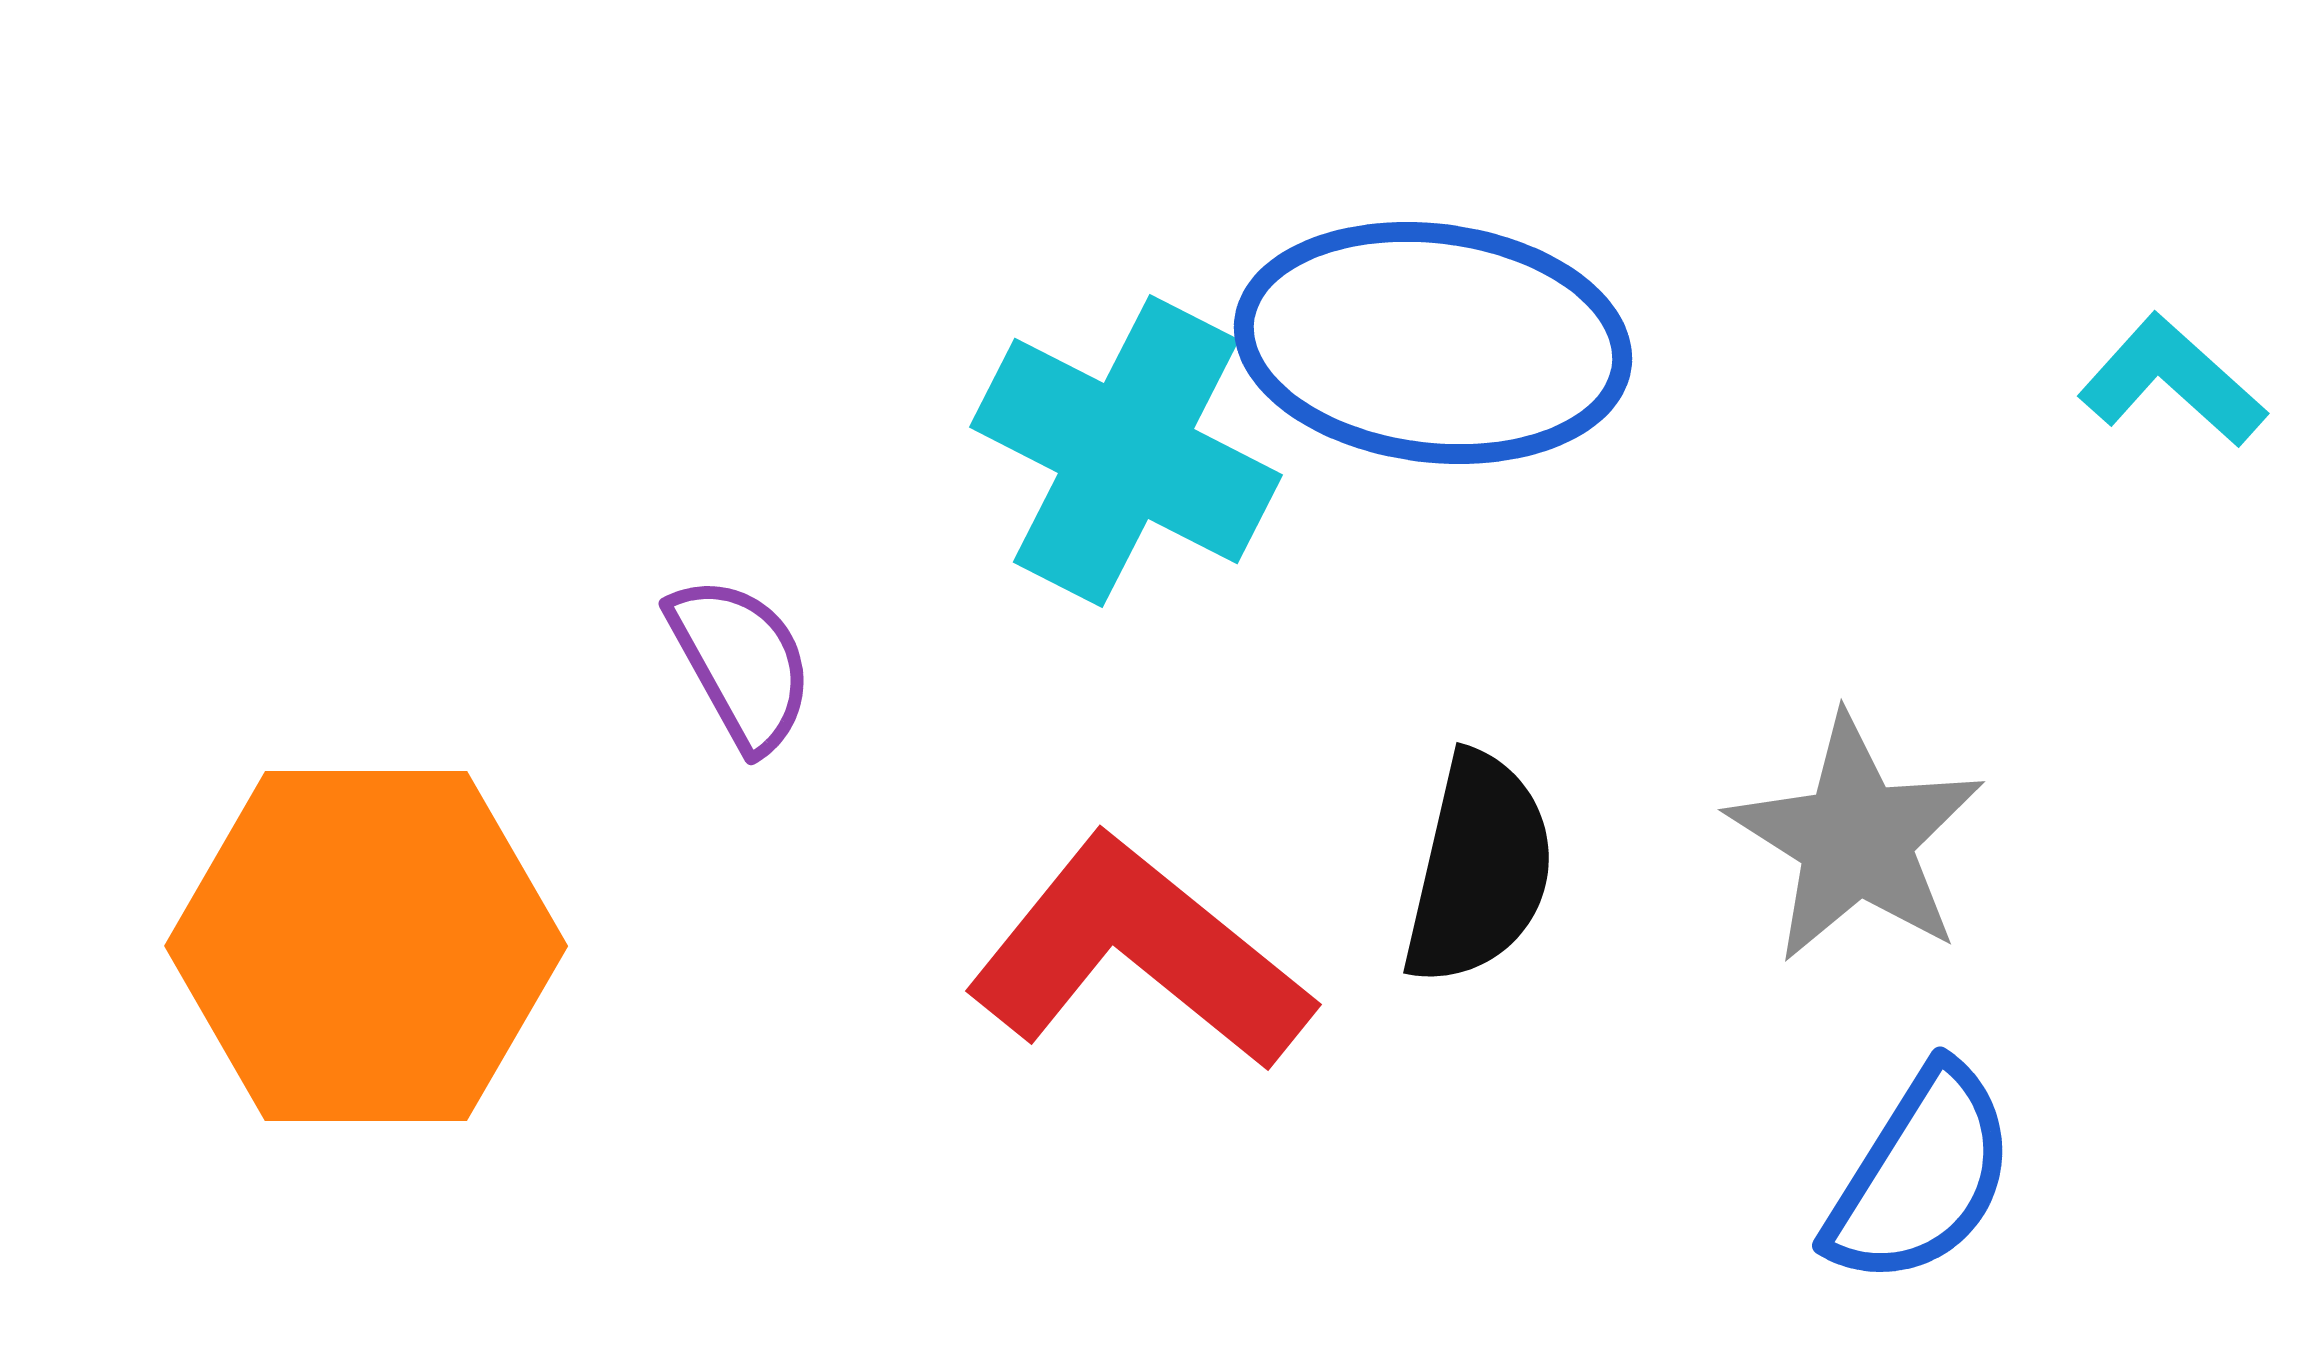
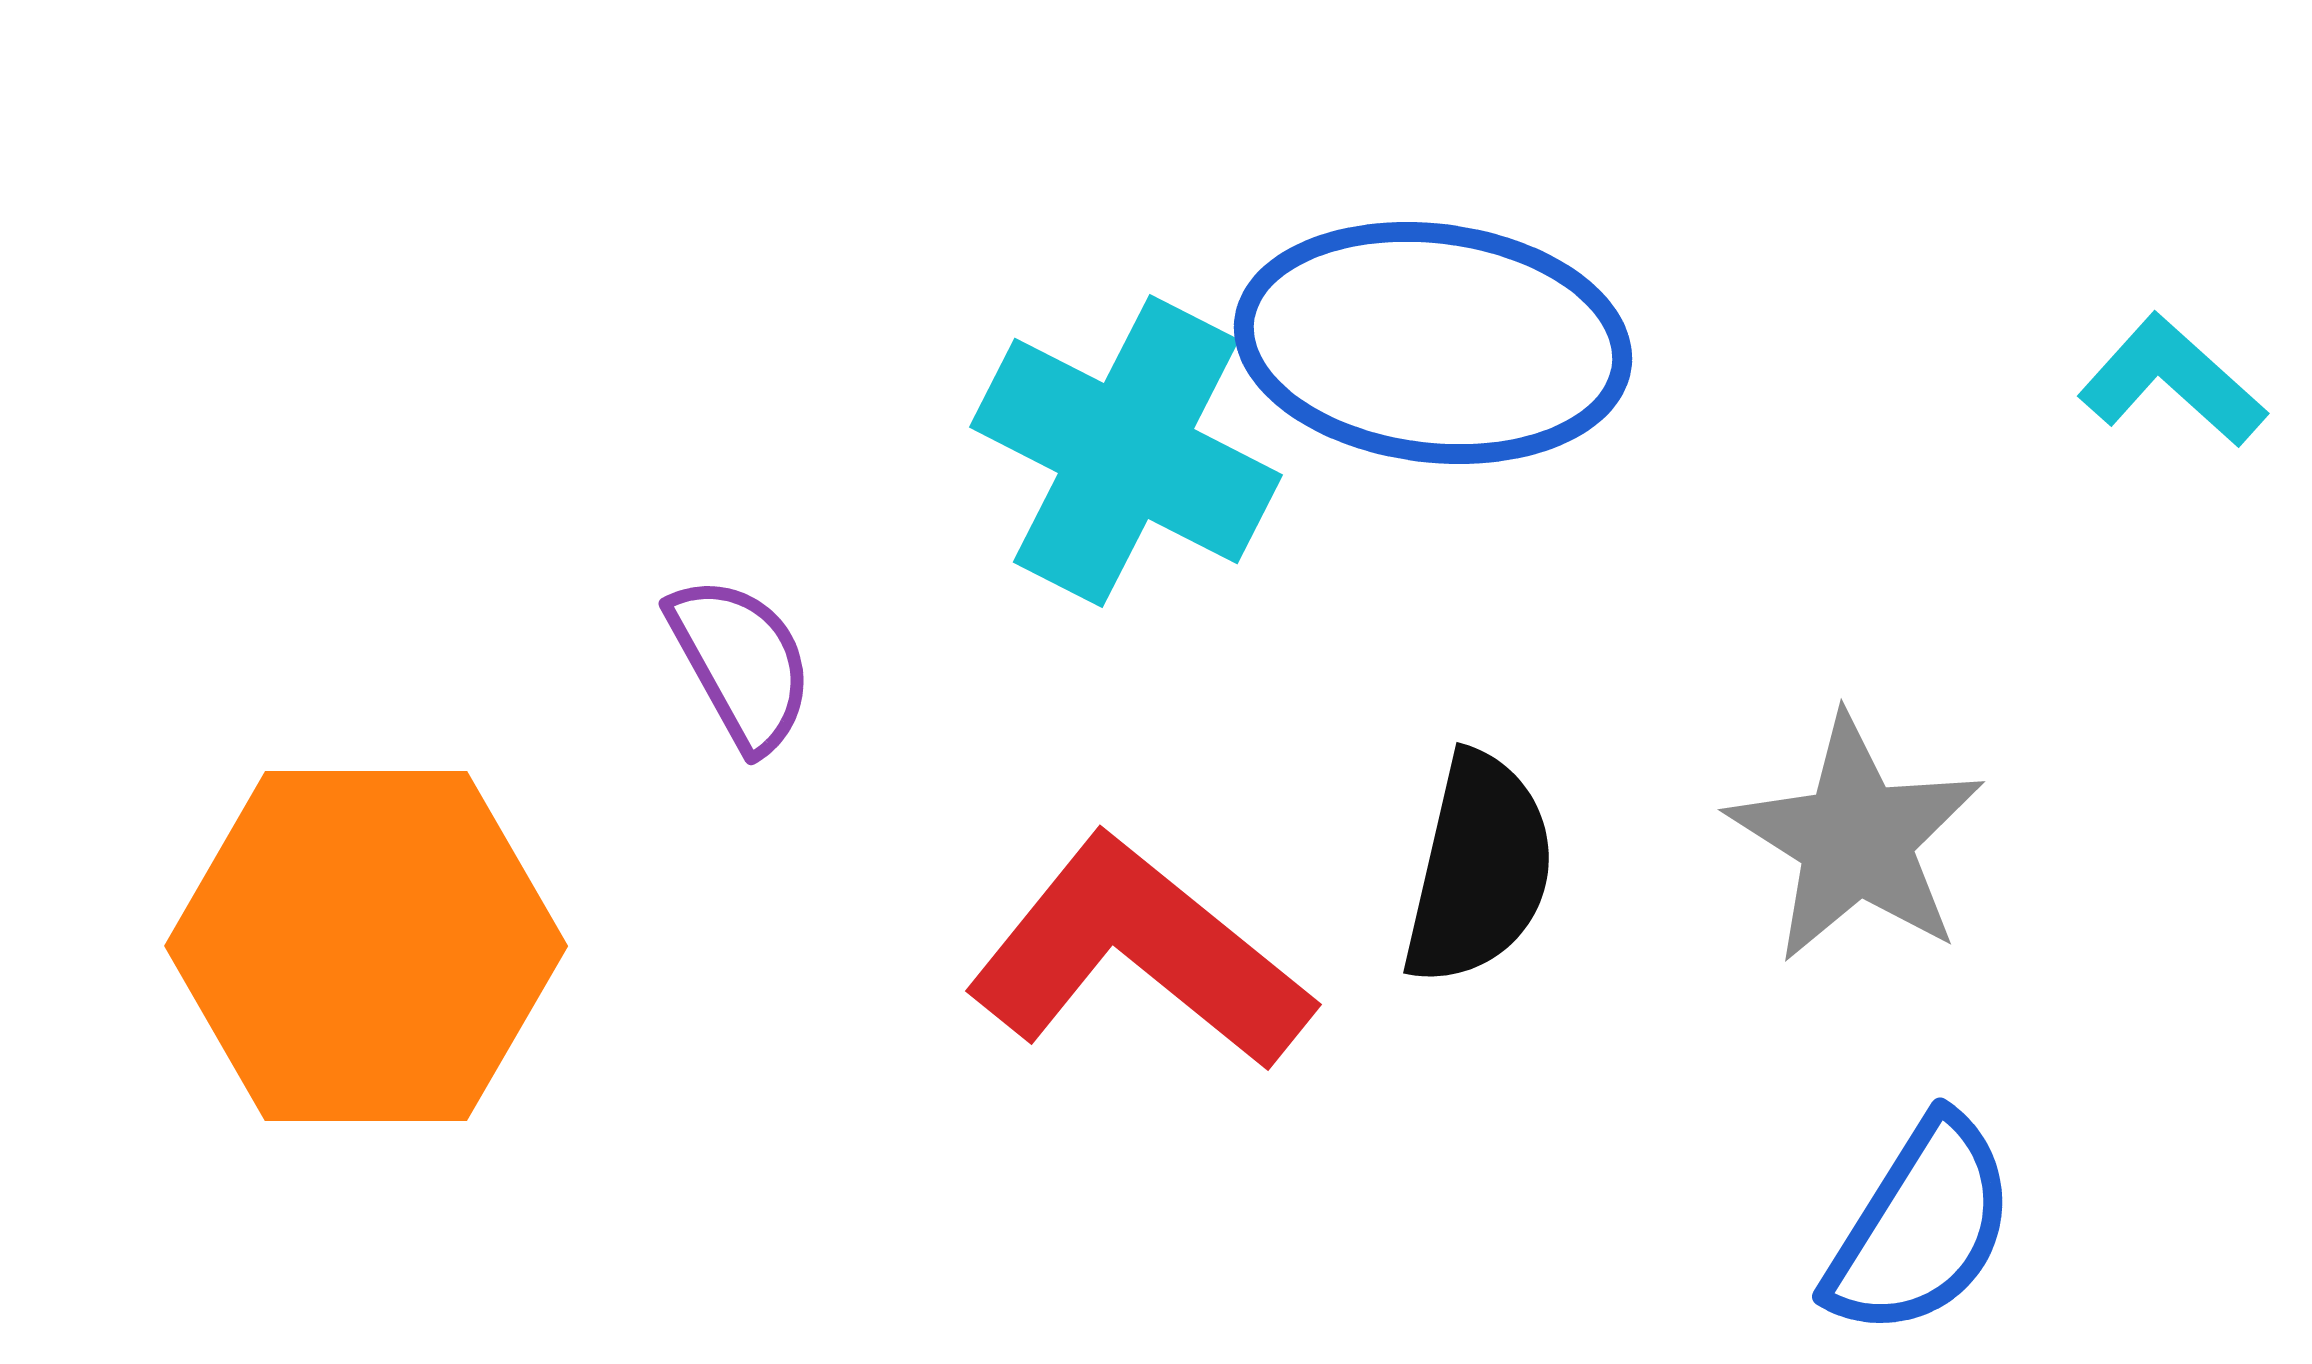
blue semicircle: moved 51 px down
